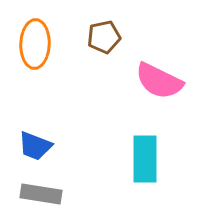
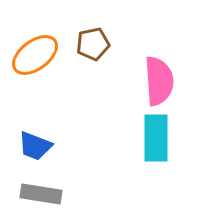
brown pentagon: moved 11 px left, 7 px down
orange ellipse: moved 11 px down; rotated 51 degrees clockwise
pink semicircle: rotated 120 degrees counterclockwise
cyan rectangle: moved 11 px right, 21 px up
